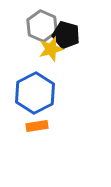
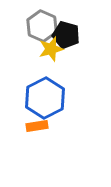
blue hexagon: moved 10 px right, 5 px down
